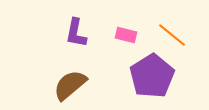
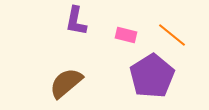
purple L-shape: moved 12 px up
brown semicircle: moved 4 px left, 2 px up
